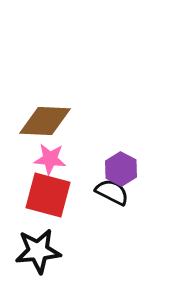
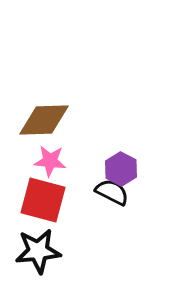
brown diamond: moved 1 px left, 1 px up; rotated 4 degrees counterclockwise
pink star: moved 2 px down
red square: moved 5 px left, 5 px down
